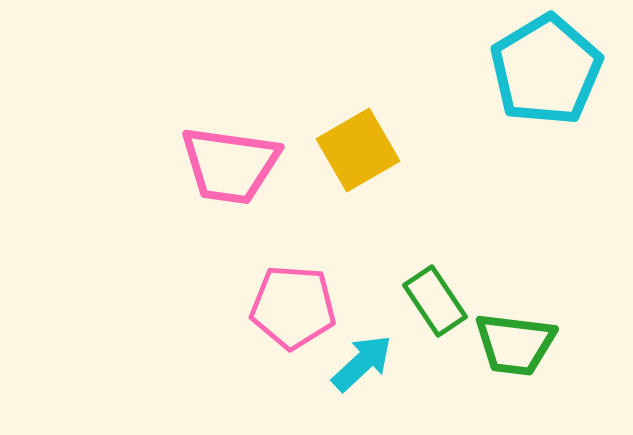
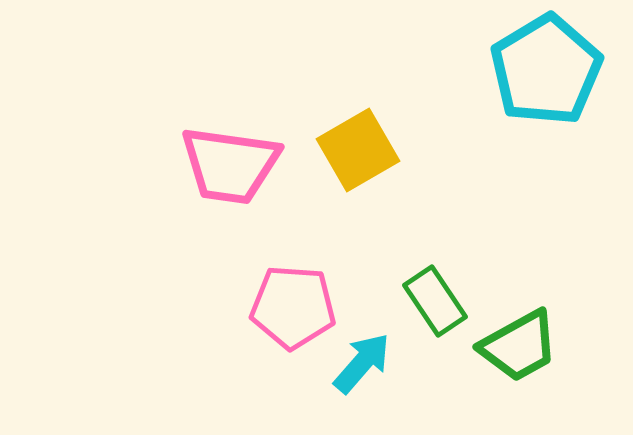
green trapezoid: moved 4 px right, 2 px down; rotated 36 degrees counterclockwise
cyan arrow: rotated 6 degrees counterclockwise
